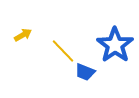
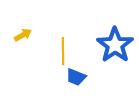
yellow line: rotated 44 degrees clockwise
blue trapezoid: moved 9 px left, 5 px down
